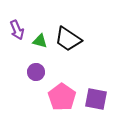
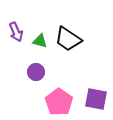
purple arrow: moved 1 px left, 2 px down
pink pentagon: moved 3 px left, 5 px down
